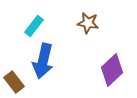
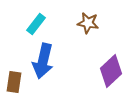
cyan rectangle: moved 2 px right, 2 px up
purple diamond: moved 1 px left, 1 px down
brown rectangle: rotated 45 degrees clockwise
